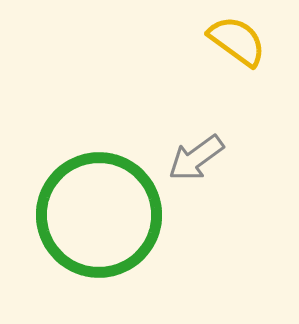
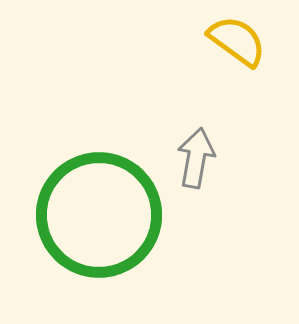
gray arrow: rotated 136 degrees clockwise
